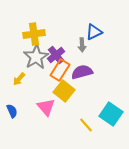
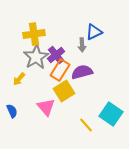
yellow square: rotated 20 degrees clockwise
